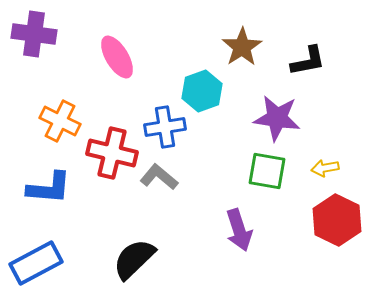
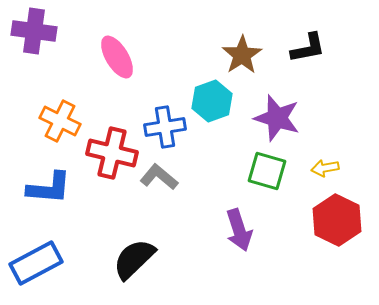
purple cross: moved 3 px up
brown star: moved 8 px down
black L-shape: moved 13 px up
cyan hexagon: moved 10 px right, 10 px down
purple star: rotated 9 degrees clockwise
green square: rotated 6 degrees clockwise
